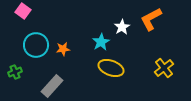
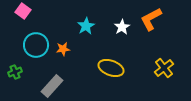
cyan star: moved 15 px left, 16 px up
